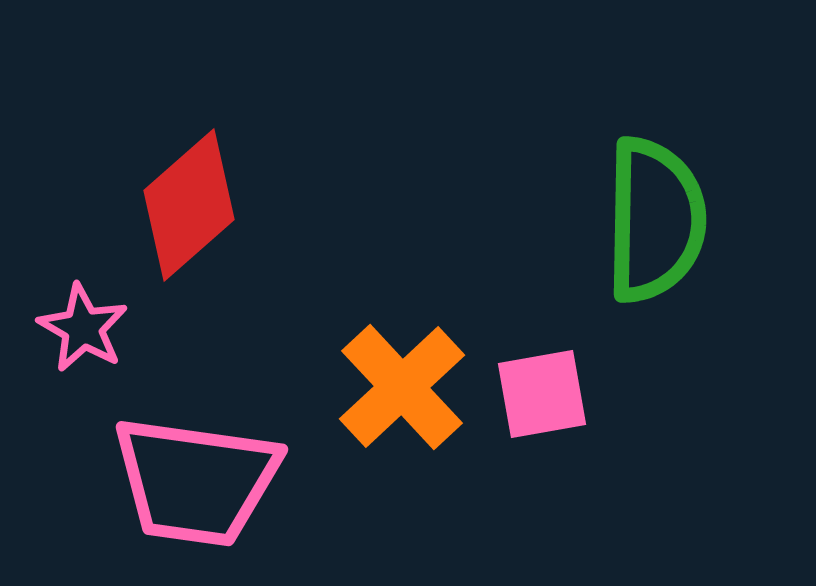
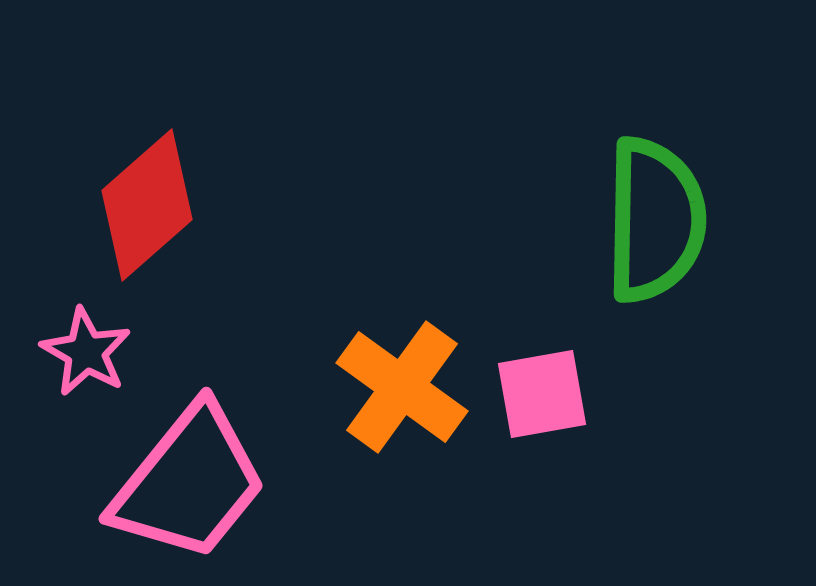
red diamond: moved 42 px left
pink star: moved 3 px right, 24 px down
orange cross: rotated 11 degrees counterclockwise
pink trapezoid: moved 7 px left, 2 px down; rotated 59 degrees counterclockwise
